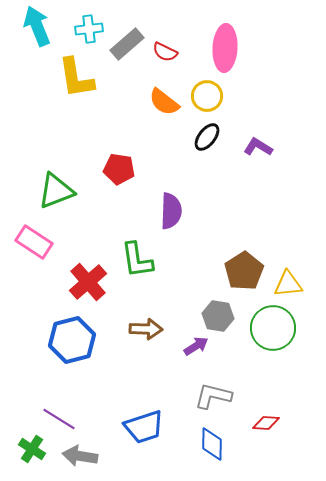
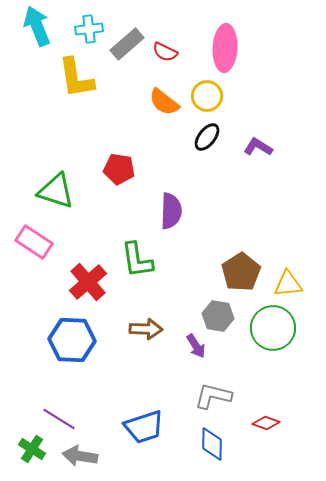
green triangle: rotated 39 degrees clockwise
brown pentagon: moved 3 px left, 1 px down
blue hexagon: rotated 18 degrees clockwise
purple arrow: rotated 90 degrees clockwise
red diamond: rotated 16 degrees clockwise
